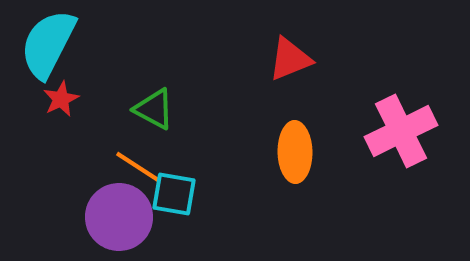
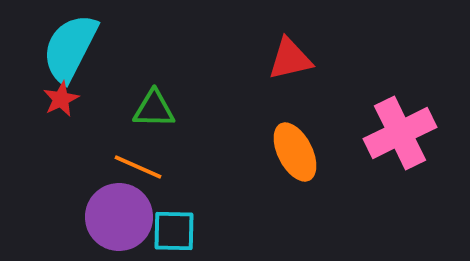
cyan semicircle: moved 22 px right, 4 px down
red triangle: rotated 9 degrees clockwise
green triangle: rotated 27 degrees counterclockwise
pink cross: moved 1 px left, 2 px down
orange ellipse: rotated 26 degrees counterclockwise
orange line: rotated 9 degrees counterclockwise
cyan square: moved 37 px down; rotated 9 degrees counterclockwise
